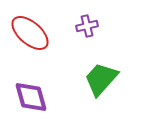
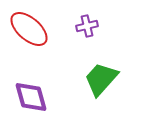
red ellipse: moved 1 px left, 4 px up
